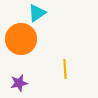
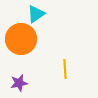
cyan triangle: moved 1 px left, 1 px down
